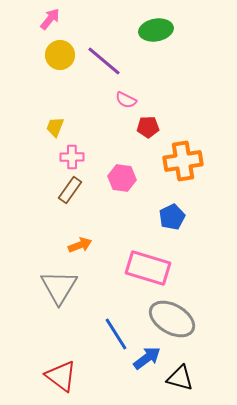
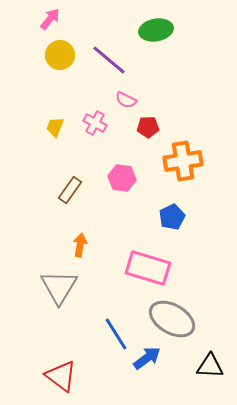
purple line: moved 5 px right, 1 px up
pink cross: moved 23 px right, 34 px up; rotated 30 degrees clockwise
orange arrow: rotated 60 degrees counterclockwise
black triangle: moved 30 px right, 12 px up; rotated 12 degrees counterclockwise
